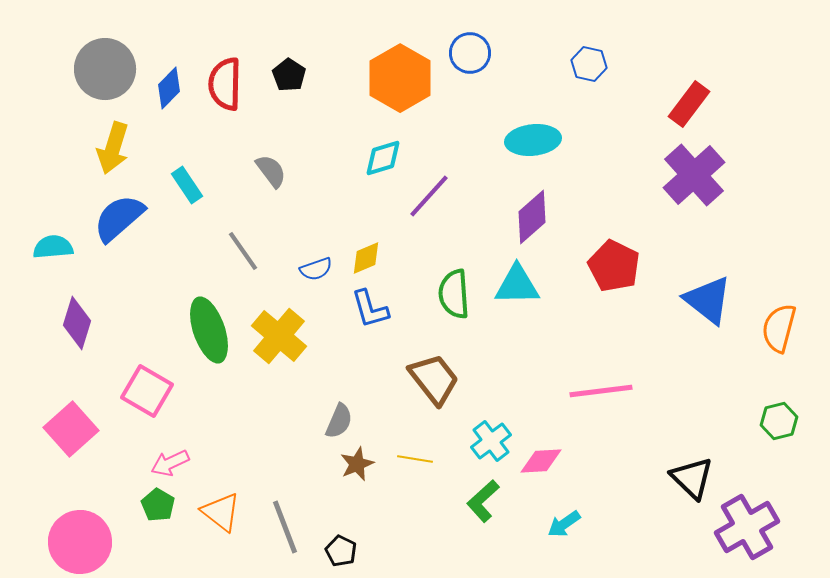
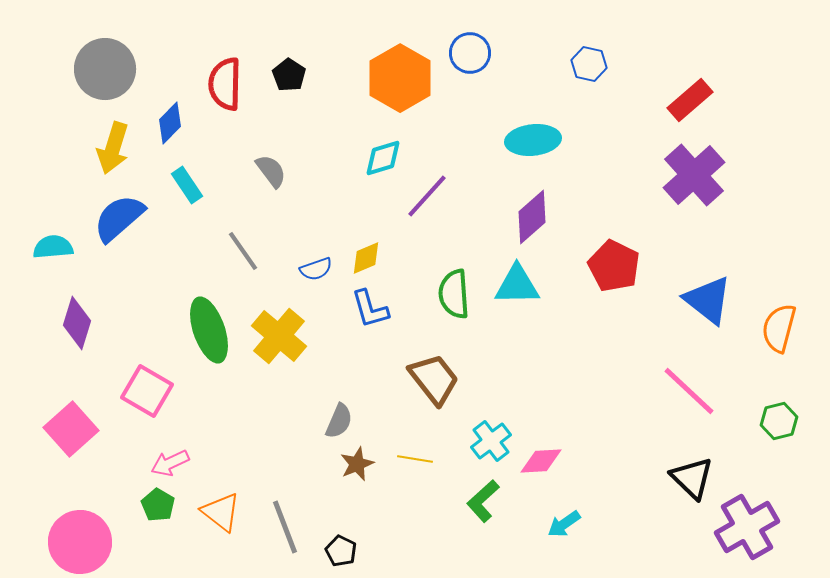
blue diamond at (169, 88): moved 1 px right, 35 px down
red rectangle at (689, 104): moved 1 px right, 4 px up; rotated 12 degrees clockwise
purple line at (429, 196): moved 2 px left
pink line at (601, 391): moved 88 px right; rotated 50 degrees clockwise
